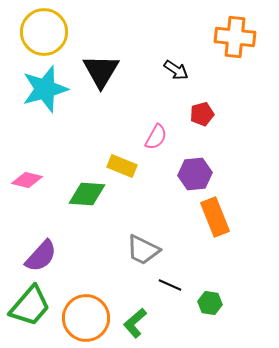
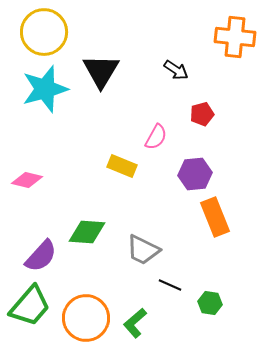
green diamond: moved 38 px down
